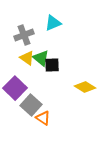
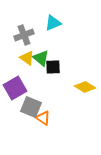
black square: moved 1 px right, 2 px down
purple square: rotated 15 degrees clockwise
gray square: moved 2 px down; rotated 20 degrees counterclockwise
